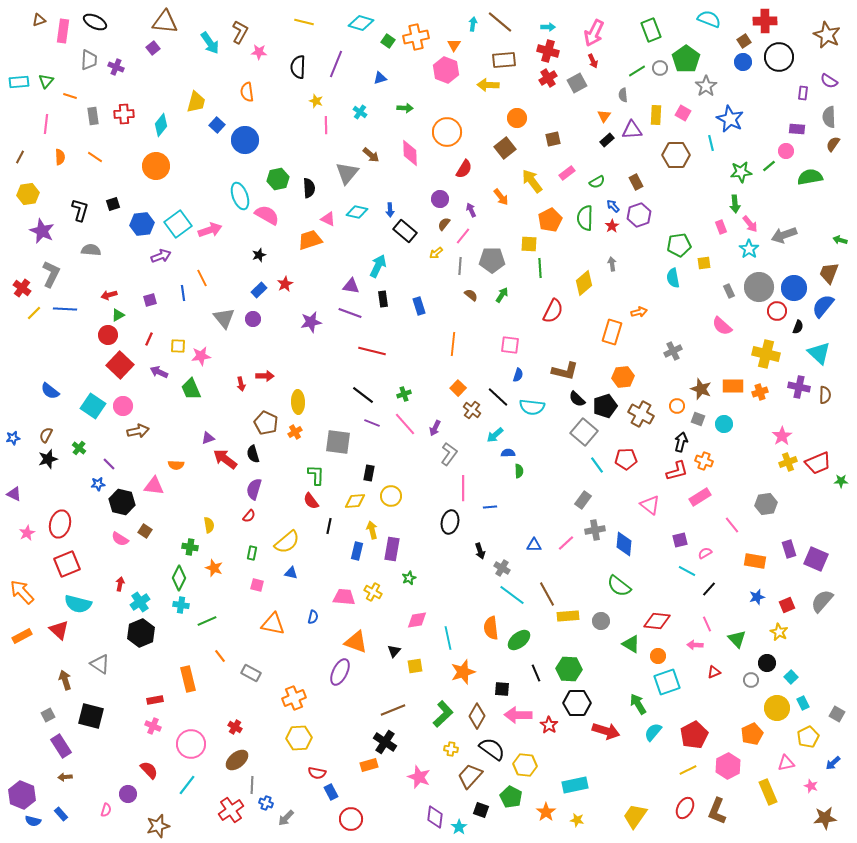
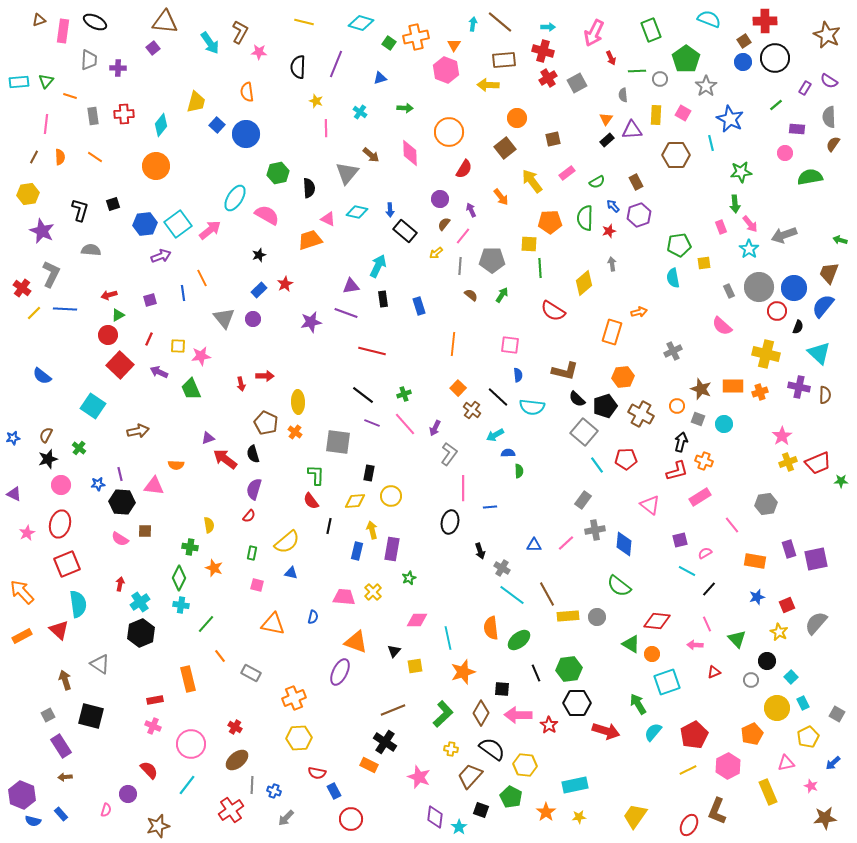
green square at (388, 41): moved 1 px right, 2 px down
red cross at (548, 51): moved 5 px left
black circle at (779, 57): moved 4 px left, 1 px down
red arrow at (593, 61): moved 18 px right, 3 px up
purple cross at (116, 67): moved 2 px right, 1 px down; rotated 21 degrees counterclockwise
gray circle at (660, 68): moved 11 px down
green line at (637, 71): rotated 30 degrees clockwise
purple rectangle at (803, 93): moved 2 px right, 5 px up; rotated 24 degrees clockwise
orange triangle at (604, 116): moved 2 px right, 3 px down
pink line at (326, 125): moved 3 px down
orange circle at (447, 132): moved 2 px right
blue circle at (245, 140): moved 1 px right, 6 px up
pink circle at (786, 151): moved 1 px left, 2 px down
brown line at (20, 157): moved 14 px right
green line at (769, 166): moved 7 px right, 61 px up
green hexagon at (278, 179): moved 6 px up
cyan ellipse at (240, 196): moved 5 px left, 2 px down; rotated 52 degrees clockwise
orange pentagon at (550, 220): moved 2 px down; rotated 25 degrees clockwise
blue hexagon at (142, 224): moved 3 px right
red star at (612, 226): moved 3 px left, 5 px down; rotated 16 degrees clockwise
pink arrow at (210, 230): rotated 20 degrees counterclockwise
purple triangle at (351, 286): rotated 18 degrees counterclockwise
red semicircle at (553, 311): rotated 95 degrees clockwise
purple line at (350, 313): moved 4 px left
blue semicircle at (518, 375): rotated 24 degrees counterclockwise
blue semicircle at (50, 391): moved 8 px left, 15 px up
pink circle at (123, 406): moved 62 px left, 79 px down
orange cross at (295, 432): rotated 24 degrees counterclockwise
cyan arrow at (495, 435): rotated 12 degrees clockwise
purple line at (109, 464): moved 11 px right, 10 px down; rotated 32 degrees clockwise
black hexagon at (122, 502): rotated 10 degrees counterclockwise
brown square at (145, 531): rotated 32 degrees counterclockwise
purple square at (816, 559): rotated 35 degrees counterclockwise
yellow cross at (373, 592): rotated 18 degrees clockwise
gray semicircle at (822, 601): moved 6 px left, 22 px down
cyan semicircle at (78, 604): rotated 112 degrees counterclockwise
pink diamond at (417, 620): rotated 10 degrees clockwise
green line at (207, 621): moved 1 px left, 3 px down; rotated 24 degrees counterclockwise
gray circle at (601, 621): moved 4 px left, 4 px up
orange circle at (658, 656): moved 6 px left, 2 px up
black circle at (767, 663): moved 2 px up
green hexagon at (569, 669): rotated 10 degrees counterclockwise
brown diamond at (477, 716): moved 4 px right, 3 px up
orange rectangle at (369, 765): rotated 42 degrees clockwise
blue rectangle at (331, 792): moved 3 px right, 1 px up
blue cross at (266, 803): moved 8 px right, 12 px up
red ellipse at (685, 808): moved 4 px right, 17 px down
yellow star at (577, 820): moved 2 px right, 3 px up; rotated 16 degrees counterclockwise
